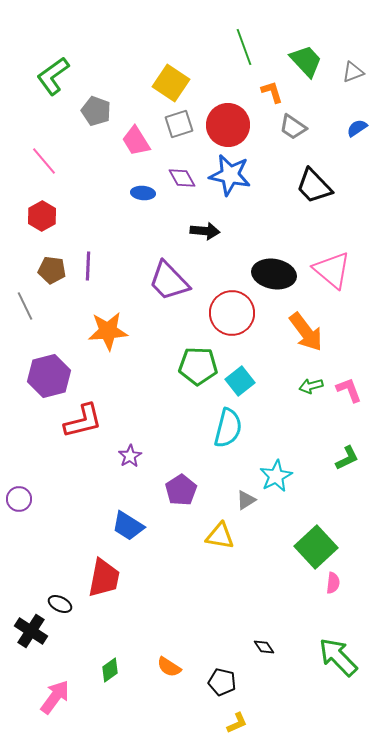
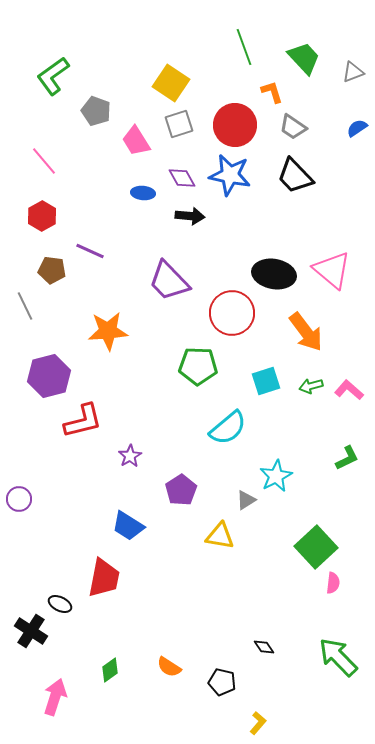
green trapezoid at (306, 61): moved 2 px left, 3 px up
red circle at (228, 125): moved 7 px right
black trapezoid at (314, 186): moved 19 px left, 10 px up
black arrow at (205, 231): moved 15 px left, 15 px up
purple line at (88, 266): moved 2 px right, 15 px up; rotated 68 degrees counterclockwise
cyan square at (240, 381): moved 26 px right; rotated 20 degrees clockwise
pink L-shape at (349, 390): rotated 28 degrees counterclockwise
cyan semicircle at (228, 428): rotated 36 degrees clockwise
pink arrow at (55, 697): rotated 18 degrees counterclockwise
yellow L-shape at (237, 723): moved 21 px right; rotated 25 degrees counterclockwise
